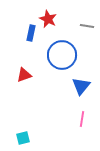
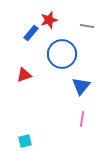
red star: moved 1 px right, 1 px down; rotated 30 degrees clockwise
blue rectangle: rotated 28 degrees clockwise
blue circle: moved 1 px up
cyan square: moved 2 px right, 3 px down
